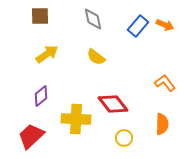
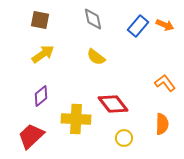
brown square: moved 4 px down; rotated 12 degrees clockwise
yellow arrow: moved 4 px left
